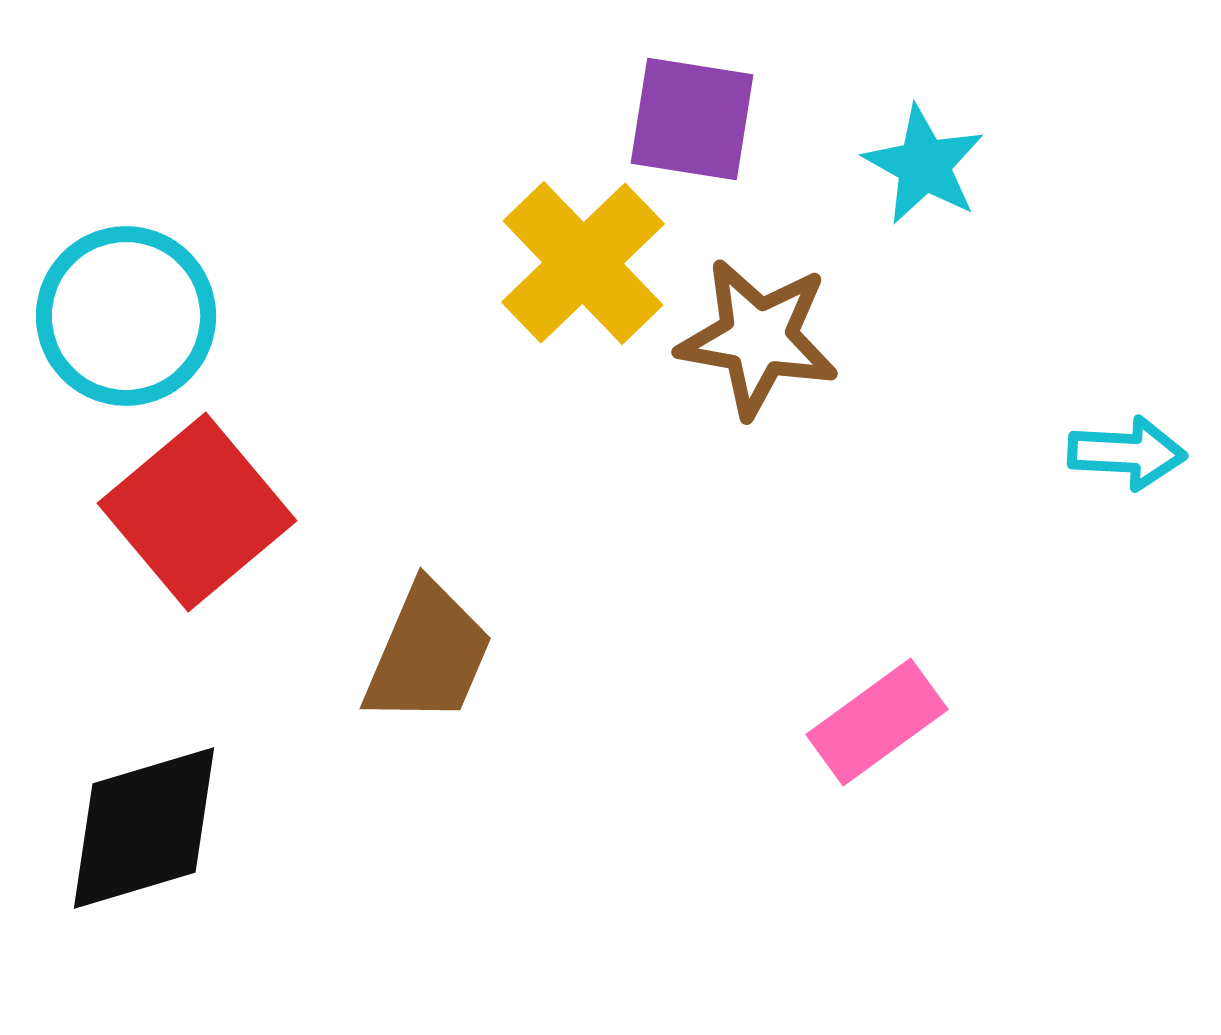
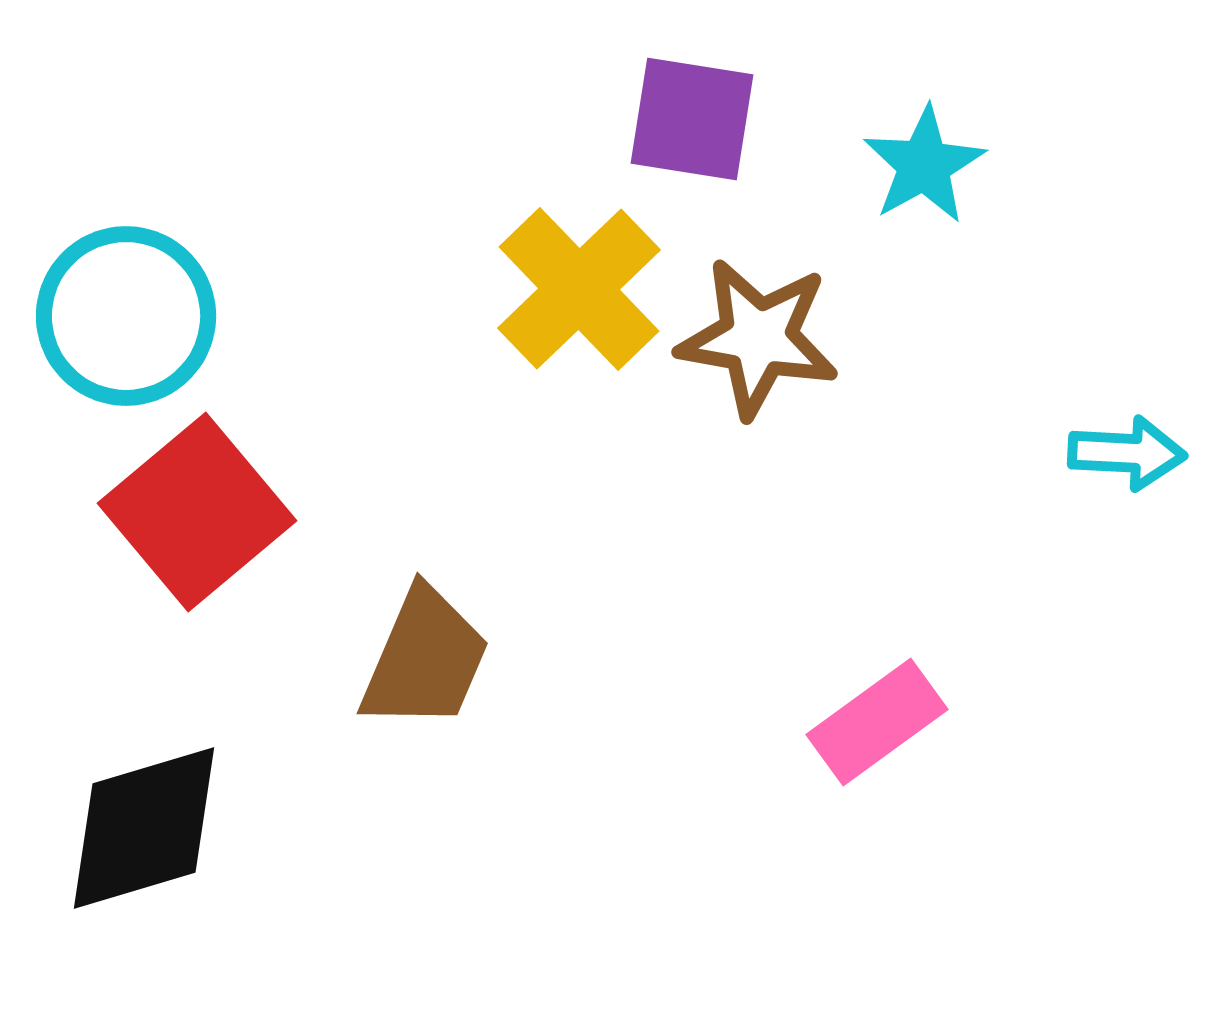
cyan star: rotated 14 degrees clockwise
yellow cross: moved 4 px left, 26 px down
brown trapezoid: moved 3 px left, 5 px down
